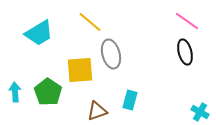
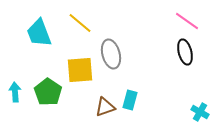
yellow line: moved 10 px left, 1 px down
cyan trapezoid: rotated 100 degrees clockwise
brown triangle: moved 8 px right, 4 px up
